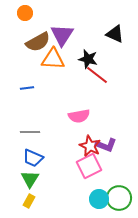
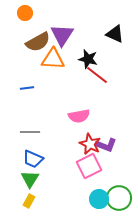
red star: moved 2 px up
blue trapezoid: moved 1 px down
